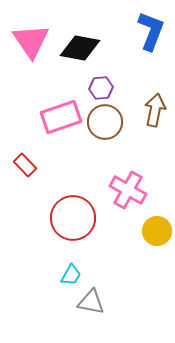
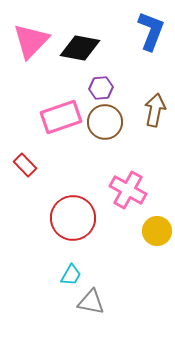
pink triangle: rotated 18 degrees clockwise
